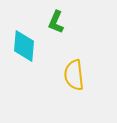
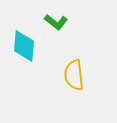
green L-shape: rotated 75 degrees counterclockwise
